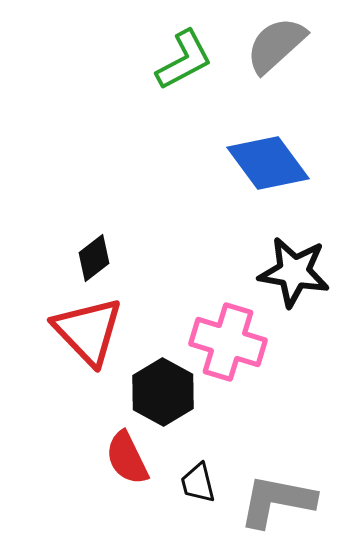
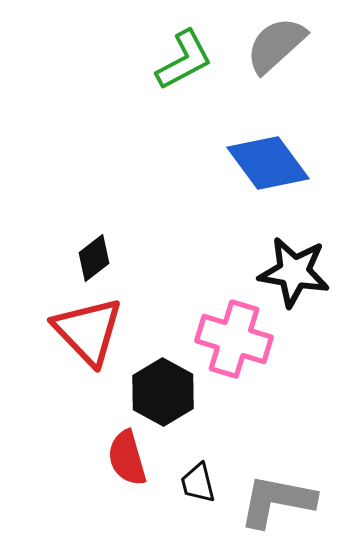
pink cross: moved 6 px right, 3 px up
red semicircle: rotated 10 degrees clockwise
